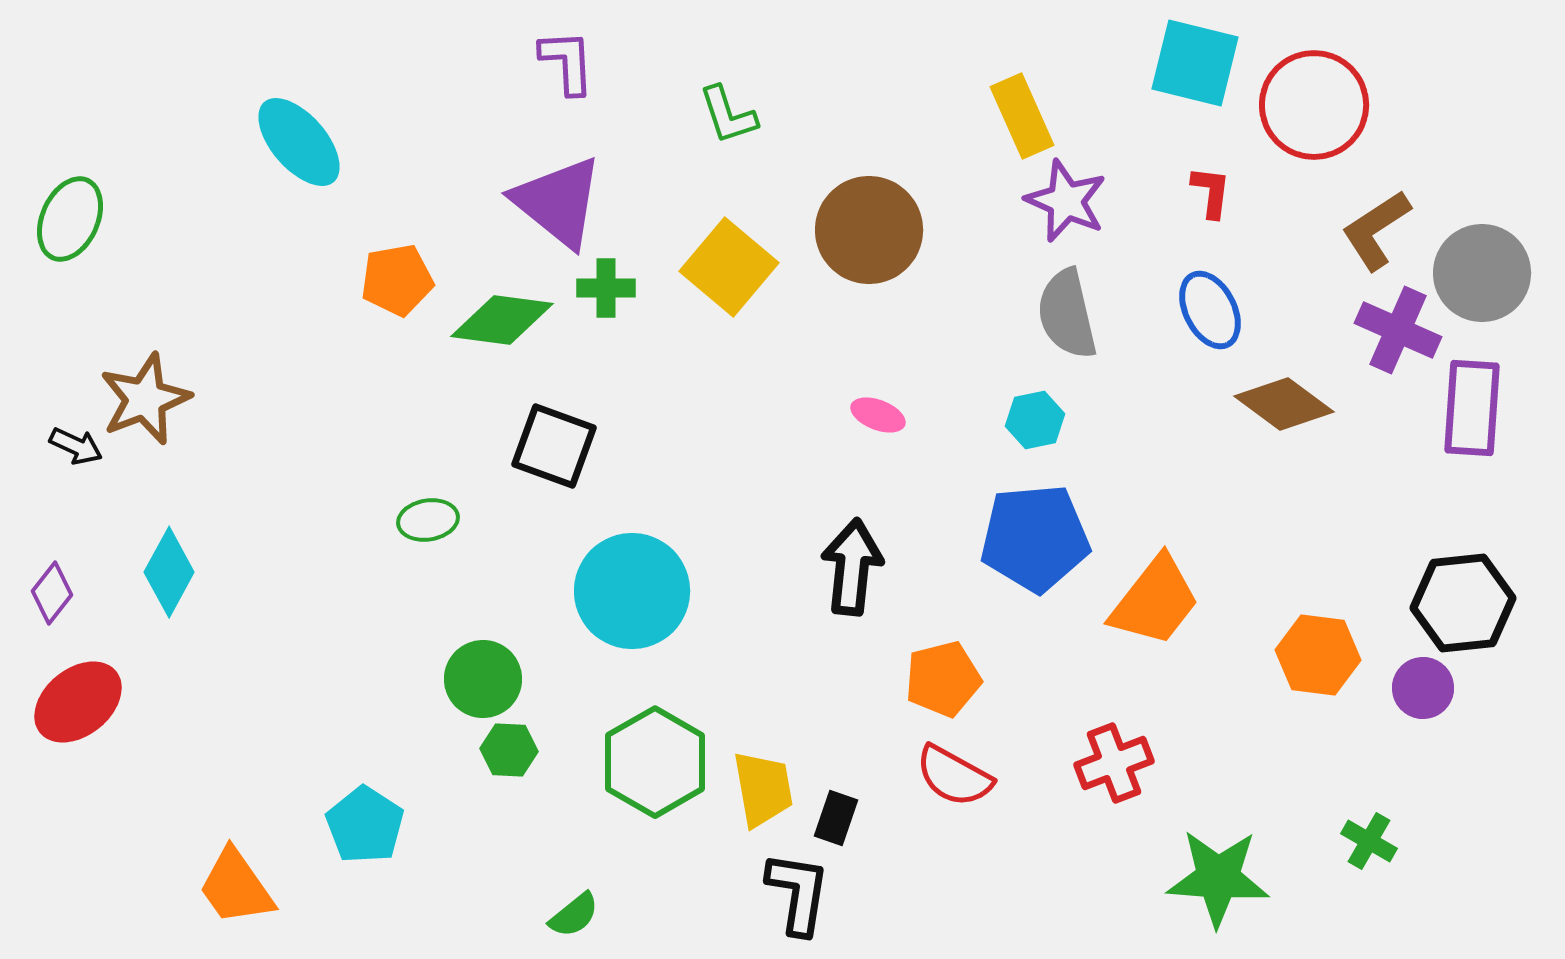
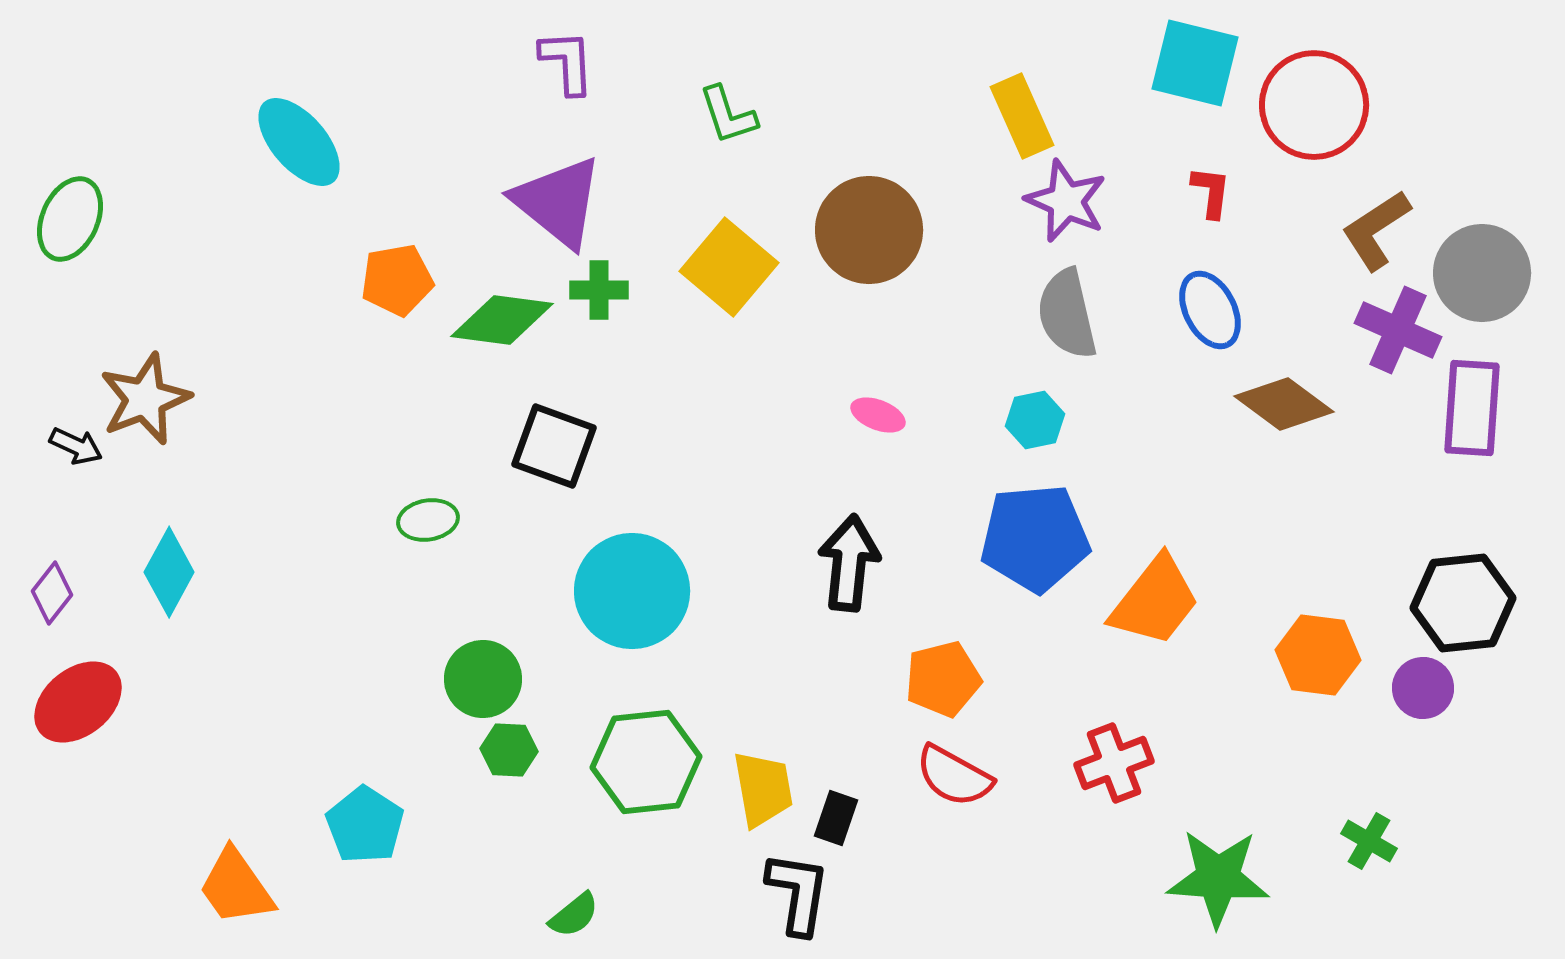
green cross at (606, 288): moved 7 px left, 2 px down
black arrow at (852, 567): moved 3 px left, 4 px up
green hexagon at (655, 762): moved 9 px left; rotated 24 degrees clockwise
